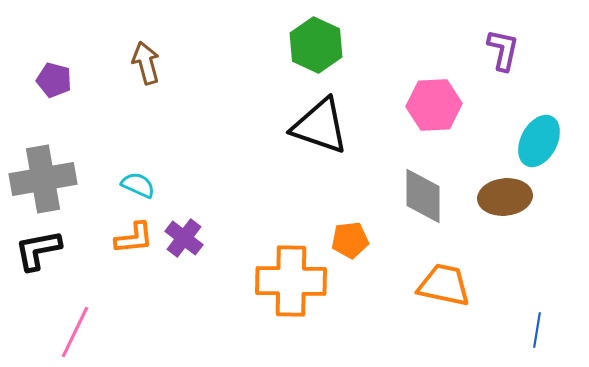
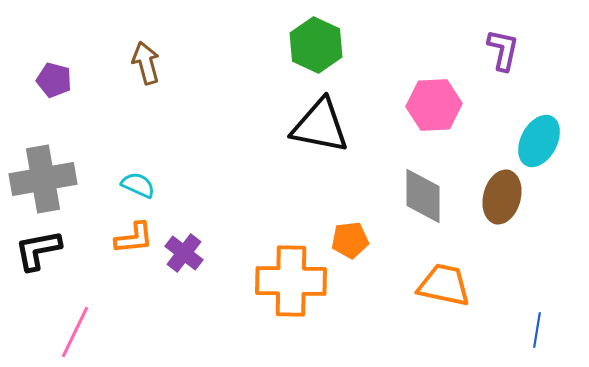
black triangle: rotated 8 degrees counterclockwise
brown ellipse: moved 3 px left; rotated 69 degrees counterclockwise
purple cross: moved 15 px down
